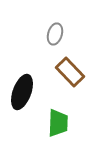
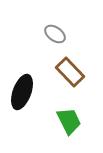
gray ellipse: rotated 70 degrees counterclockwise
green trapezoid: moved 11 px right, 2 px up; rotated 28 degrees counterclockwise
